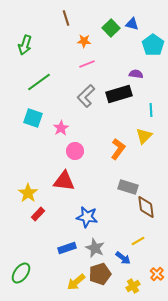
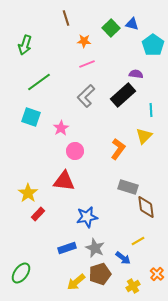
black rectangle: moved 4 px right, 1 px down; rotated 25 degrees counterclockwise
cyan square: moved 2 px left, 1 px up
blue star: rotated 20 degrees counterclockwise
